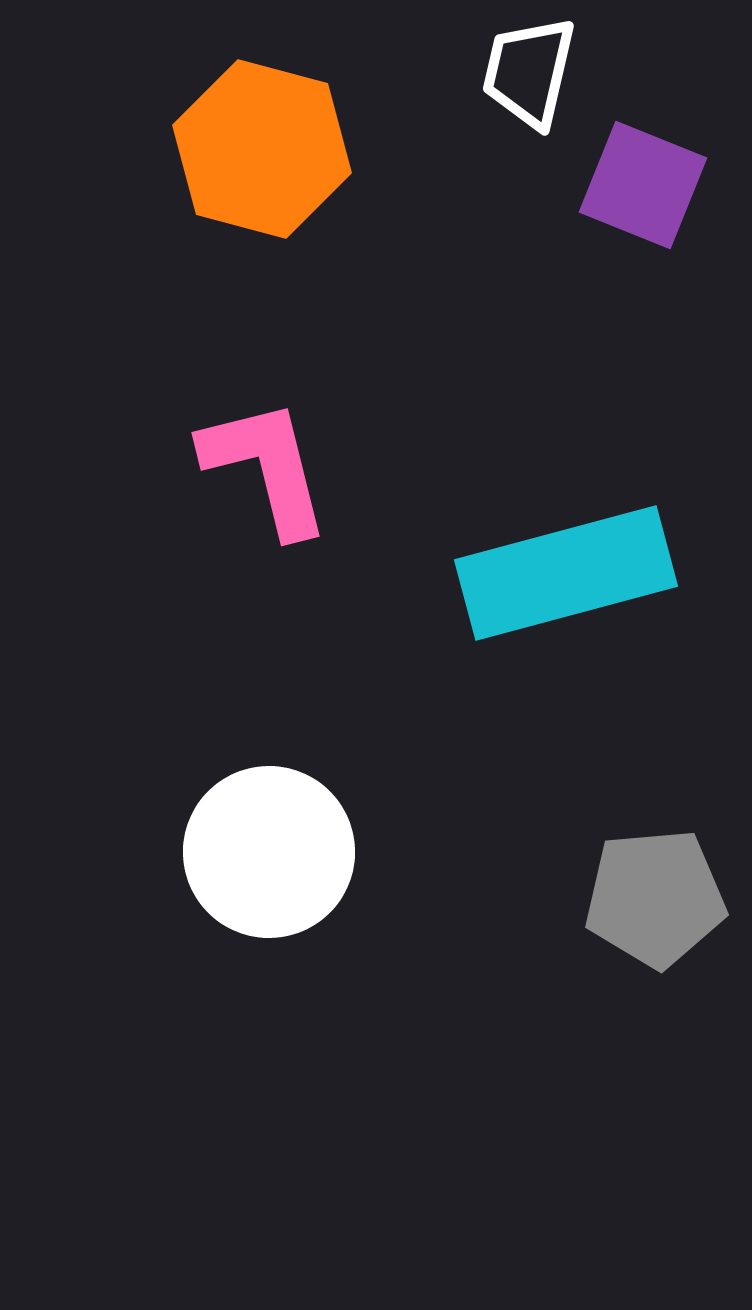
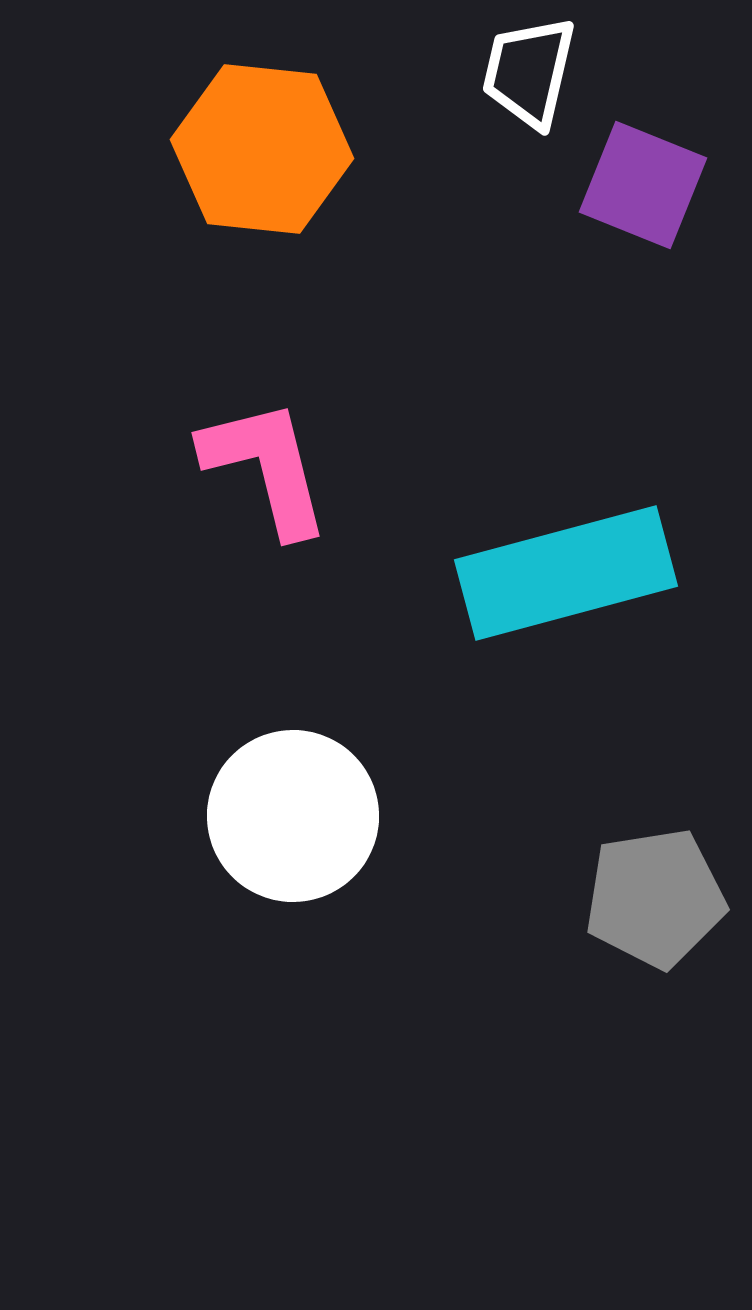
orange hexagon: rotated 9 degrees counterclockwise
white circle: moved 24 px right, 36 px up
gray pentagon: rotated 4 degrees counterclockwise
